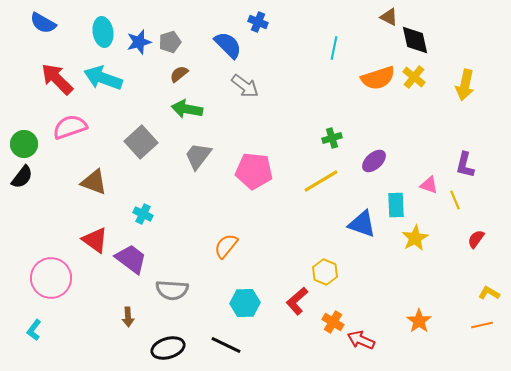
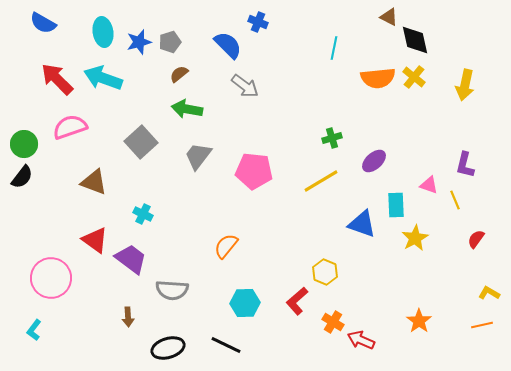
orange semicircle at (378, 78): rotated 12 degrees clockwise
